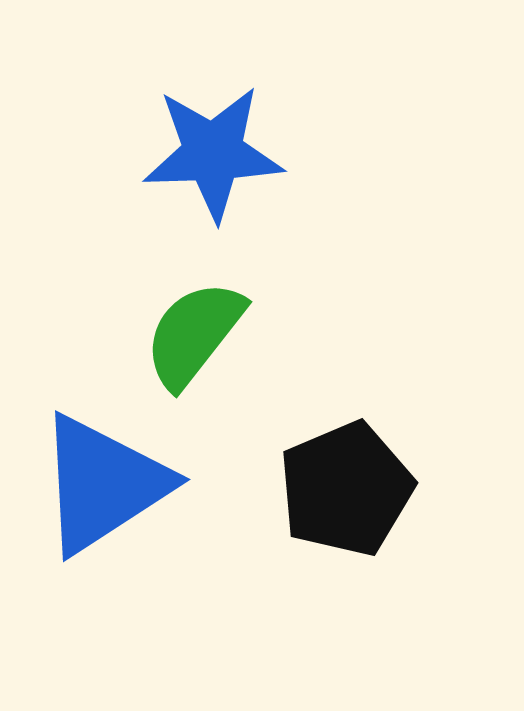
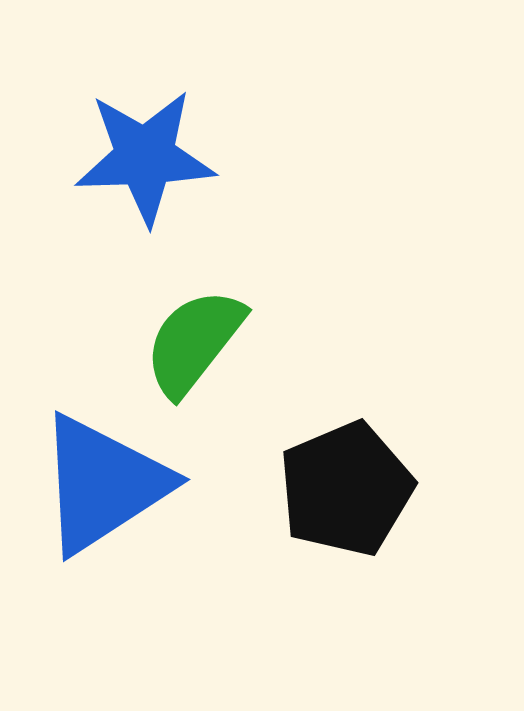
blue star: moved 68 px left, 4 px down
green semicircle: moved 8 px down
